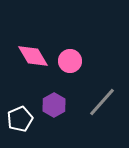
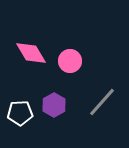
pink diamond: moved 2 px left, 3 px up
white pentagon: moved 6 px up; rotated 20 degrees clockwise
